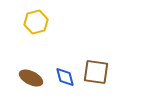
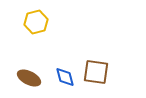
brown ellipse: moved 2 px left
